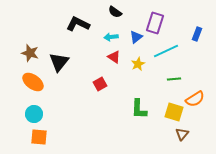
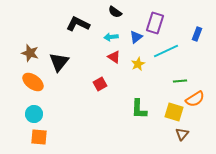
green line: moved 6 px right, 2 px down
